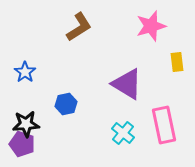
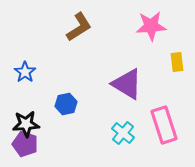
pink star: rotated 12 degrees clockwise
pink rectangle: rotated 6 degrees counterclockwise
purple pentagon: moved 3 px right
